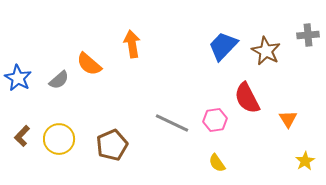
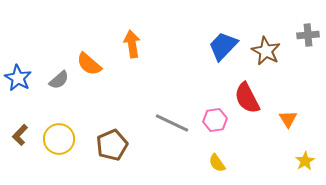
brown L-shape: moved 2 px left, 1 px up
